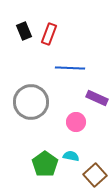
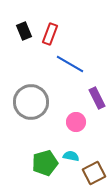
red rectangle: moved 1 px right
blue line: moved 4 px up; rotated 28 degrees clockwise
purple rectangle: rotated 40 degrees clockwise
green pentagon: moved 1 px up; rotated 20 degrees clockwise
brown square: moved 1 px left, 2 px up; rotated 15 degrees clockwise
